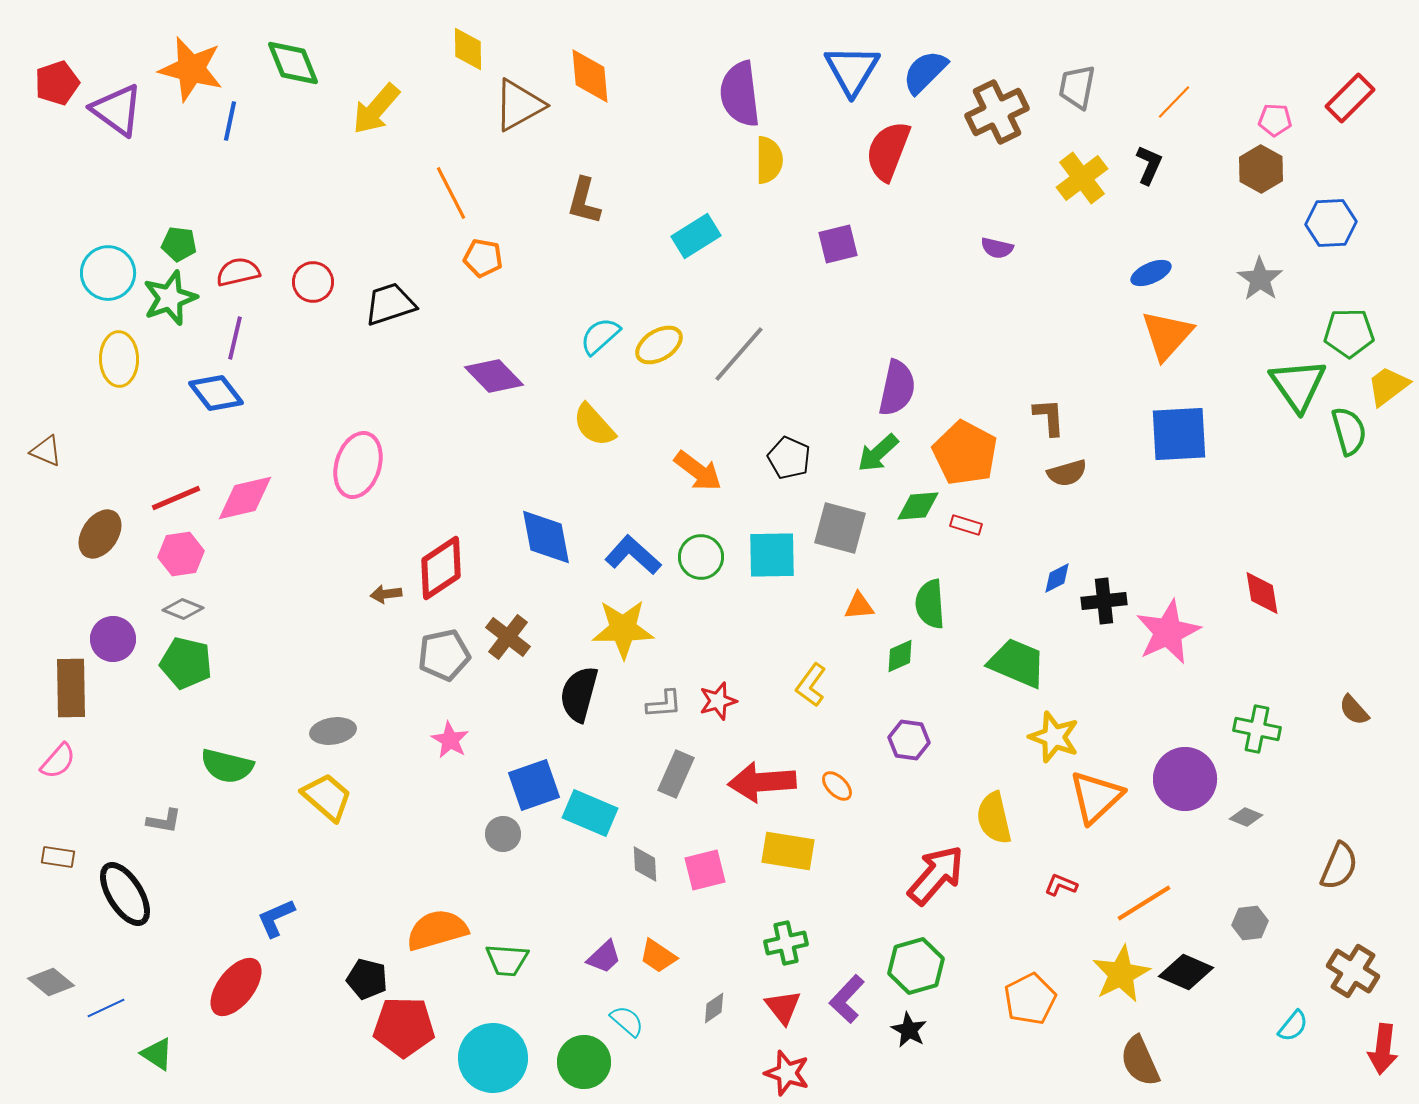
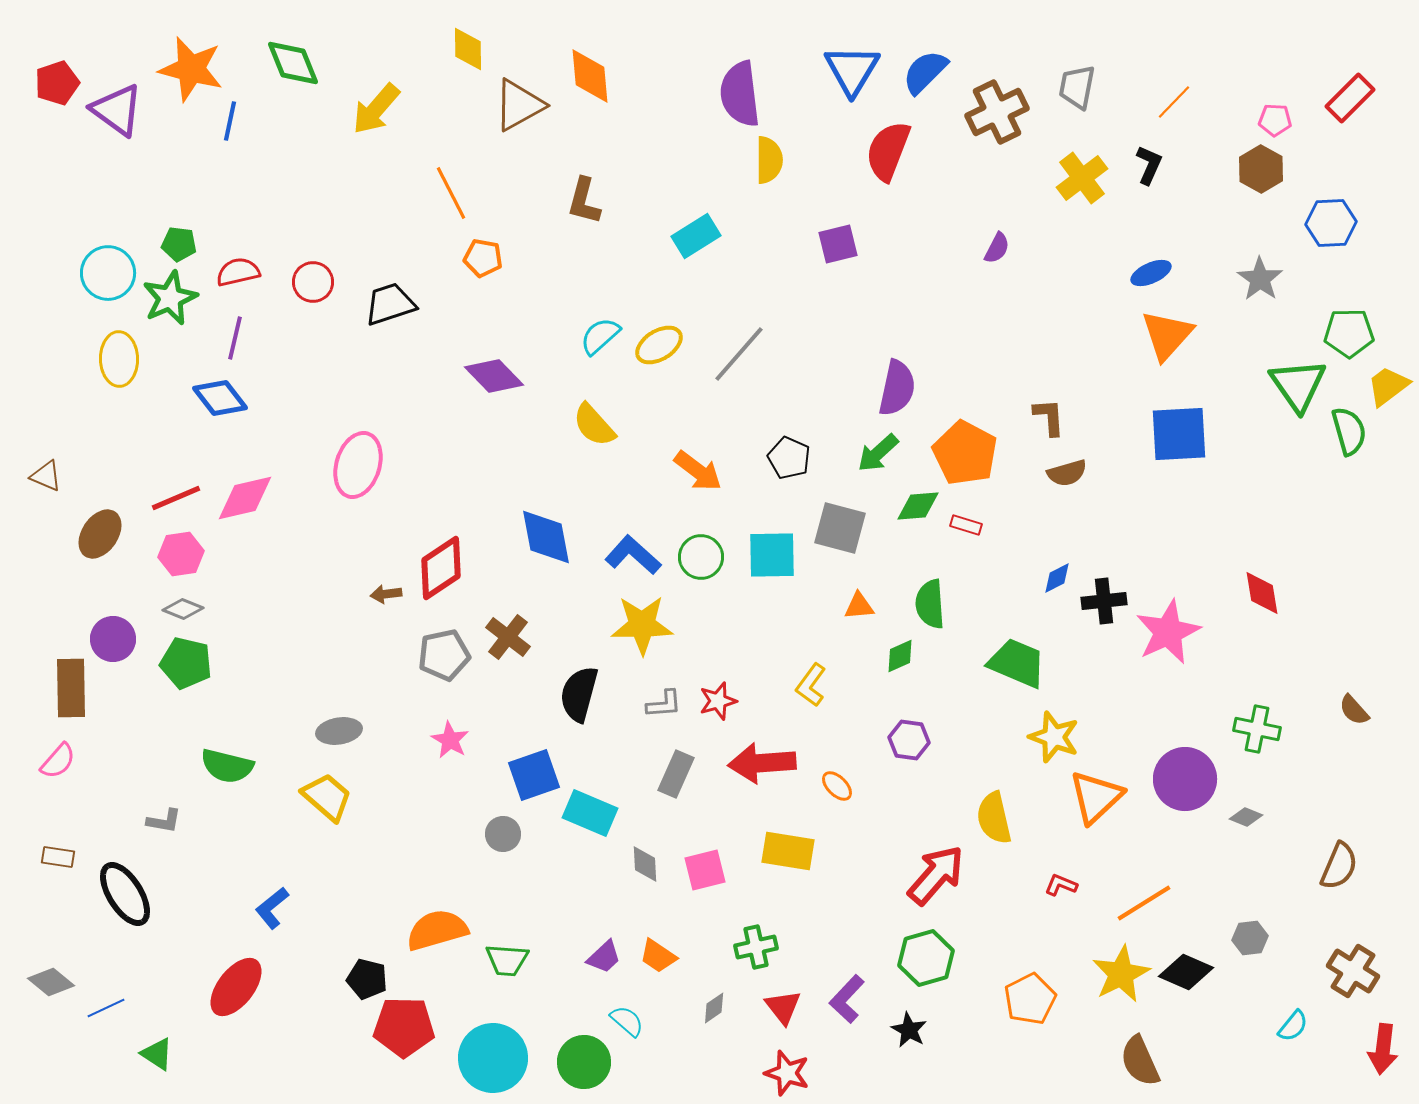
purple semicircle at (997, 248): rotated 76 degrees counterclockwise
green star at (170, 298): rotated 4 degrees counterclockwise
blue diamond at (216, 393): moved 4 px right, 5 px down
brown triangle at (46, 451): moved 25 px down
yellow star at (623, 629): moved 19 px right, 4 px up
gray ellipse at (333, 731): moved 6 px right
red arrow at (762, 782): moved 19 px up
blue square at (534, 785): moved 10 px up
blue L-shape at (276, 918): moved 4 px left, 10 px up; rotated 15 degrees counterclockwise
gray hexagon at (1250, 923): moved 15 px down
green cross at (786, 943): moved 30 px left, 4 px down
green hexagon at (916, 966): moved 10 px right, 8 px up
